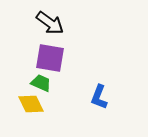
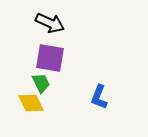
black arrow: rotated 12 degrees counterclockwise
green trapezoid: rotated 40 degrees clockwise
yellow diamond: moved 1 px up
